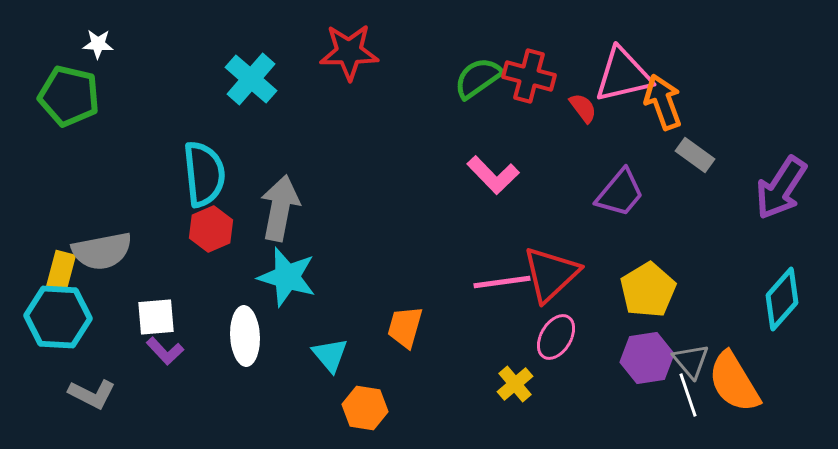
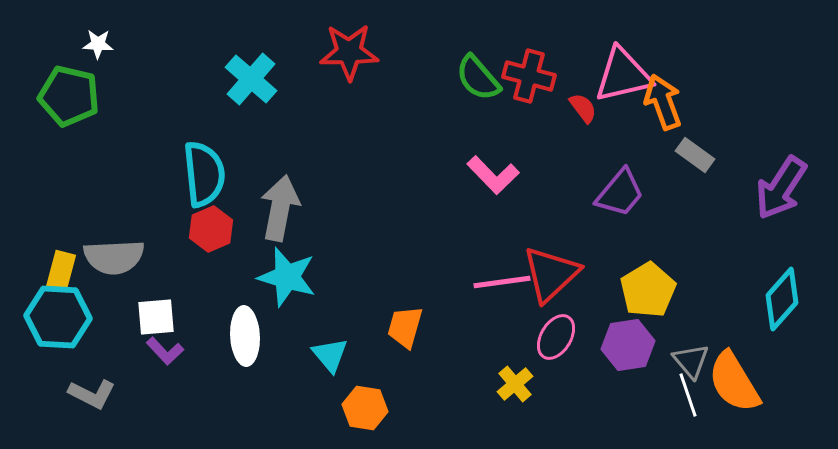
green semicircle: rotated 96 degrees counterclockwise
gray semicircle: moved 12 px right, 6 px down; rotated 8 degrees clockwise
purple hexagon: moved 19 px left, 13 px up
